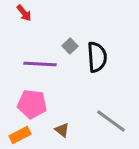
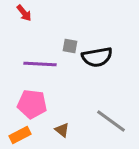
gray square: rotated 35 degrees counterclockwise
black semicircle: rotated 84 degrees clockwise
